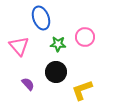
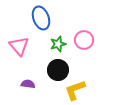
pink circle: moved 1 px left, 3 px down
green star: rotated 21 degrees counterclockwise
black circle: moved 2 px right, 2 px up
purple semicircle: rotated 40 degrees counterclockwise
yellow L-shape: moved 7 px left
